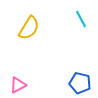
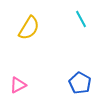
blue pentagon: rotated 15 degrees clockwise
